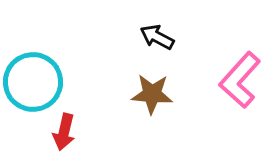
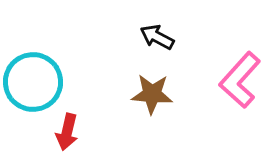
red arrow: moved 3 px right
